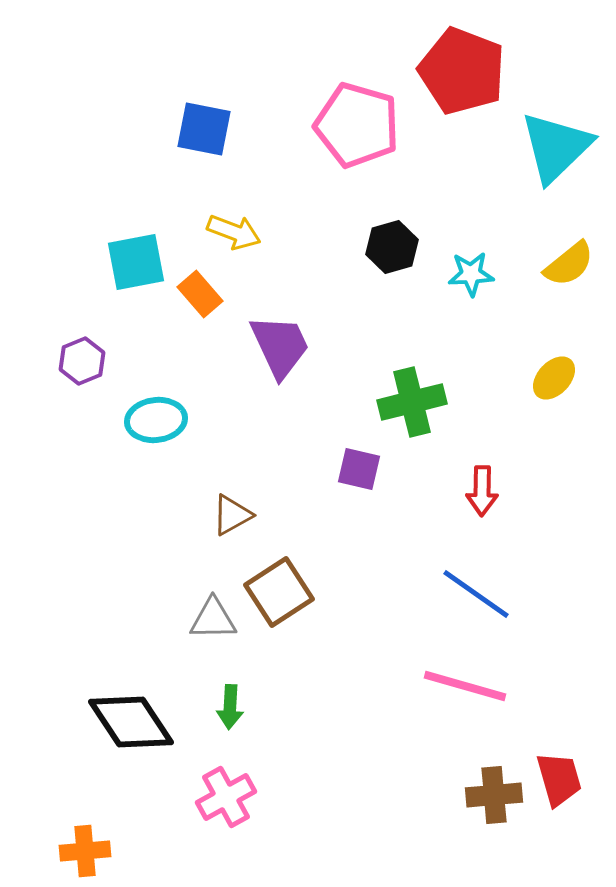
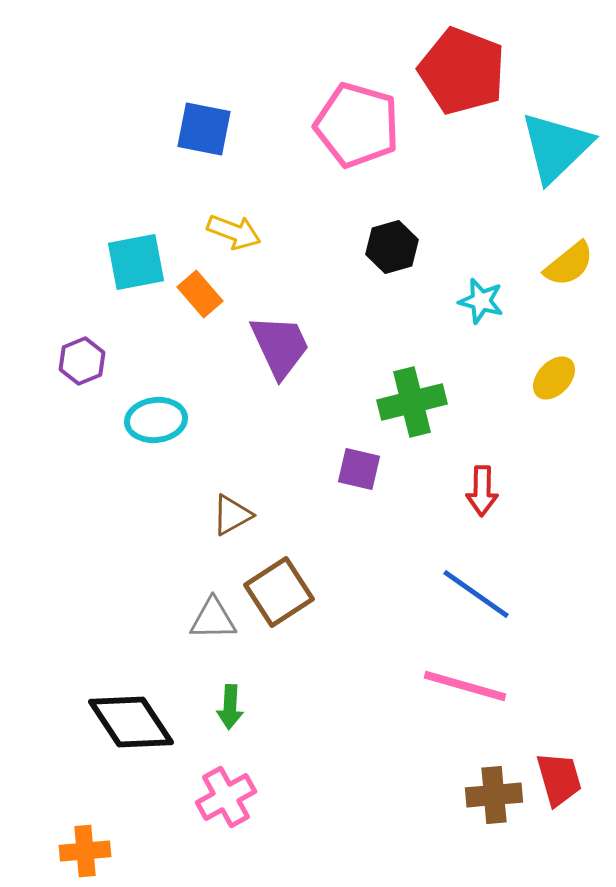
cyan star: moved 10 px right, 27 px down; rotated 18 degrees clockwise
